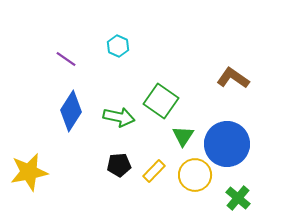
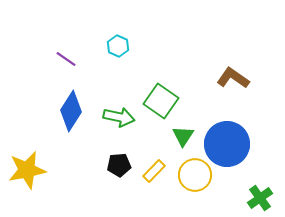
yellow star: moved 2 px left, 2 px up
green cross: moved 22 px right; rotated 15 degrees clockwise
